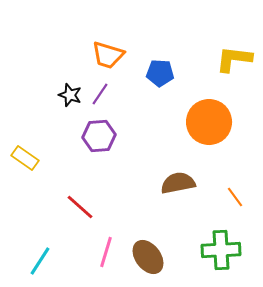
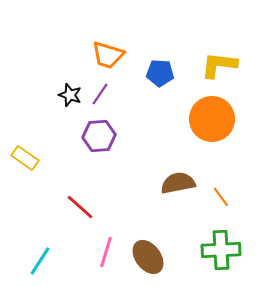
yellow L-shape: moved 15 px left, 6 px down
orange circle: moved 3 px right, 3 px up
orange line: moved 14 px left
